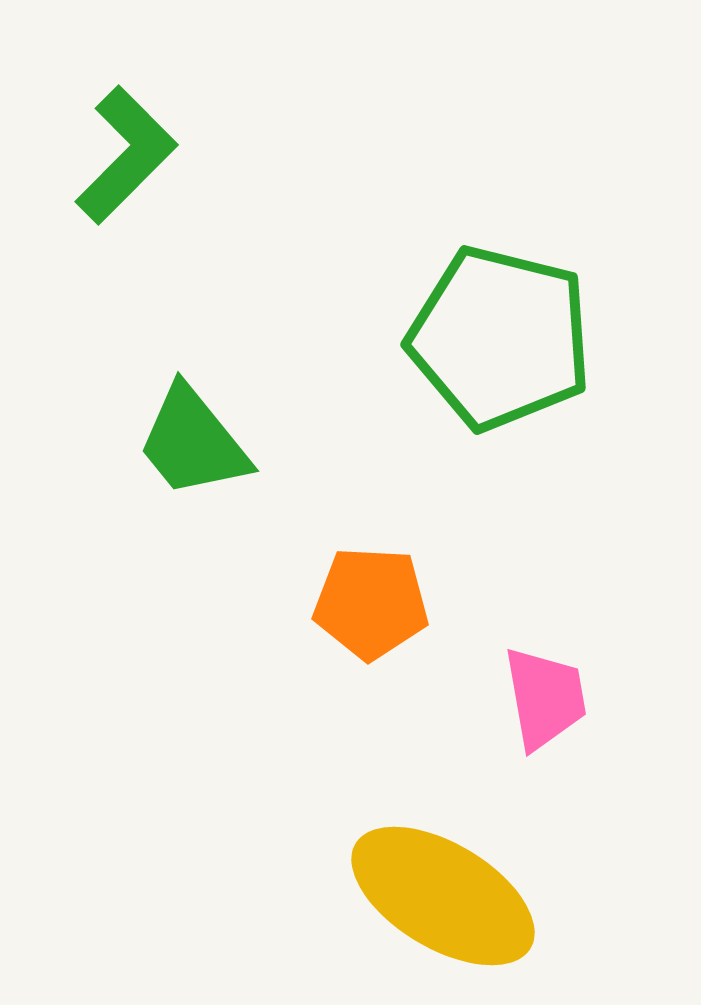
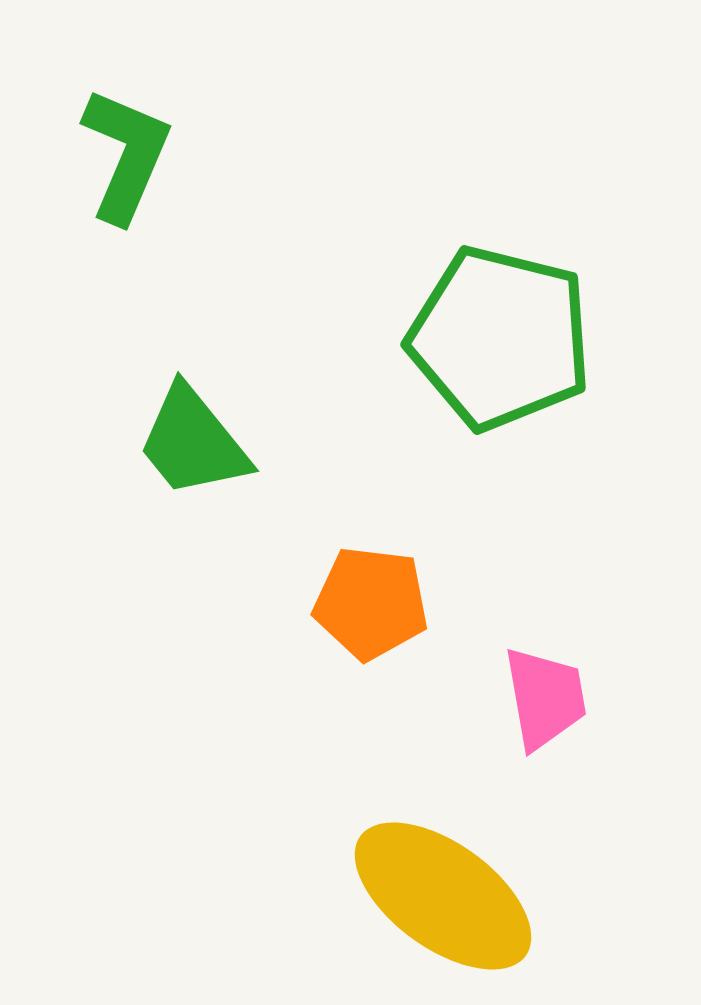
green L-shape: rotated 22 degrees counterclockwise
orange pentagon: rotated 4 degrees clockwise
yellow ellipse: rotated 5 degrees clockwise
